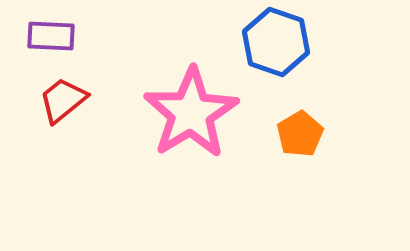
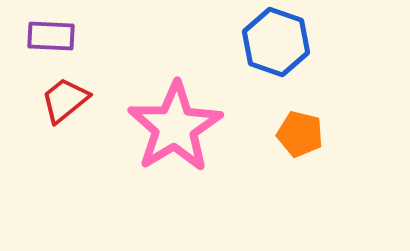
red trapezoid: moved 2 px right
pink star: moved 16 px left, 14 px down
orange pentagon: rotated 27 degrees counterclockwise
